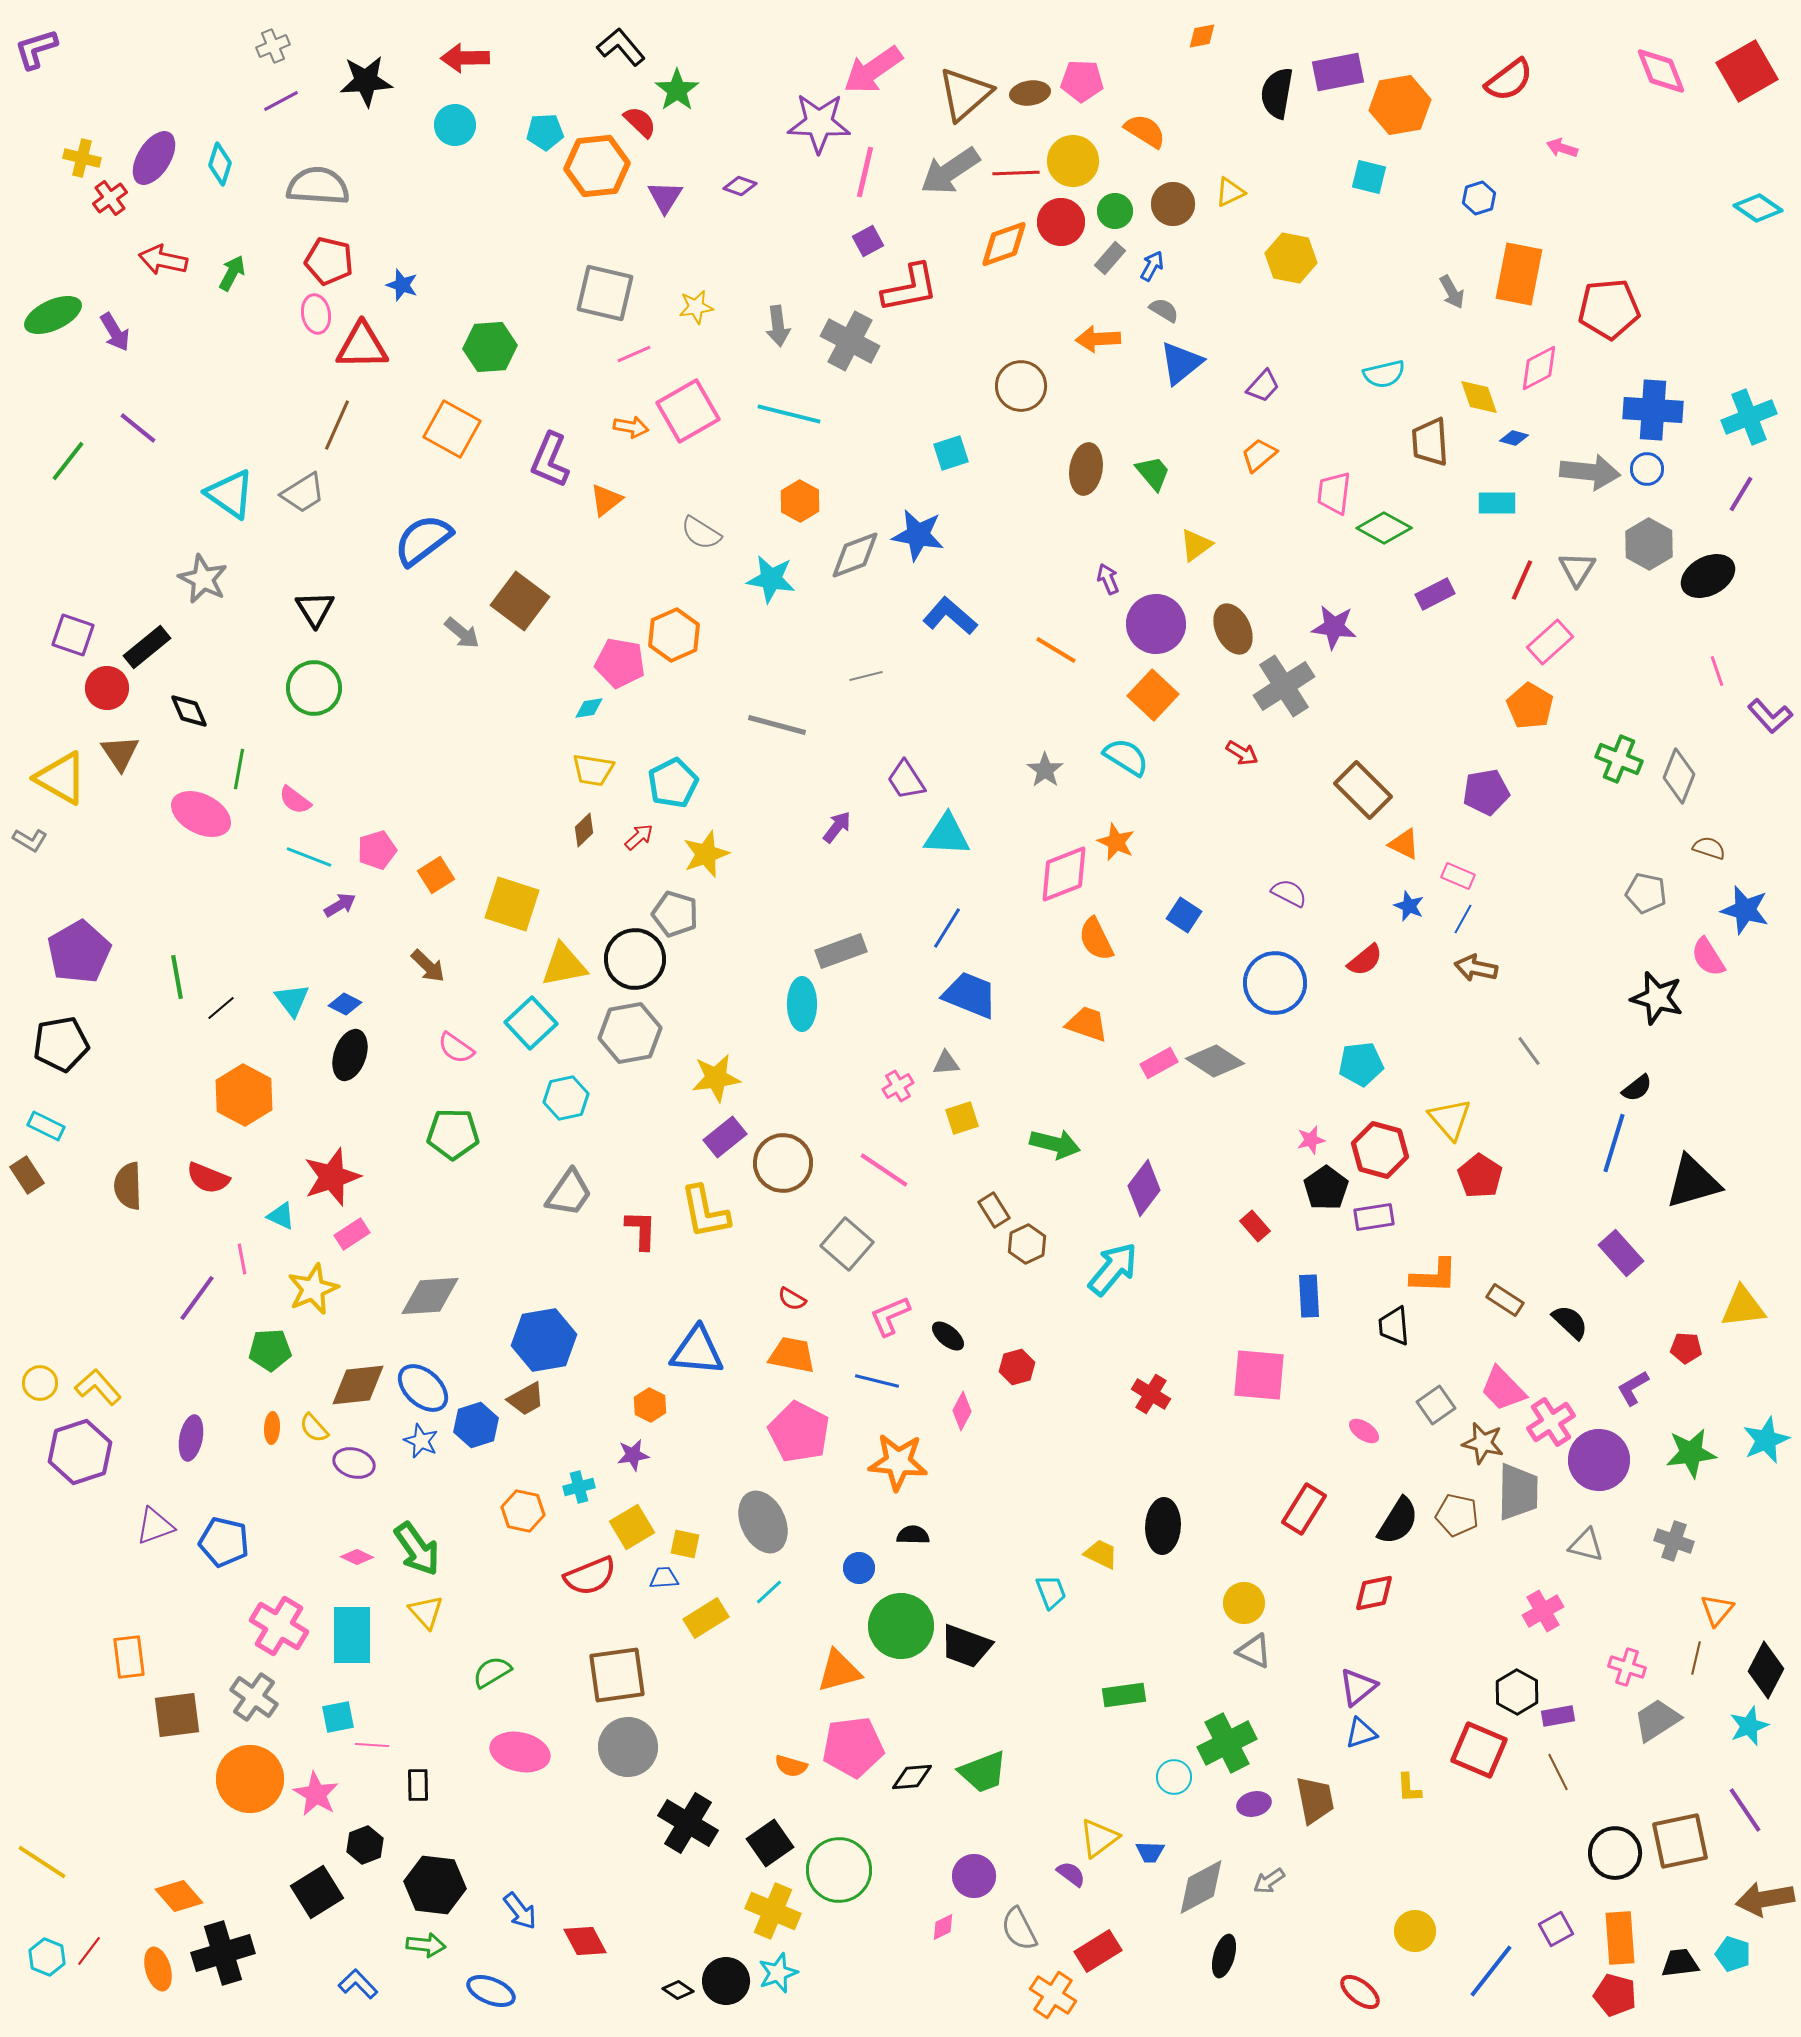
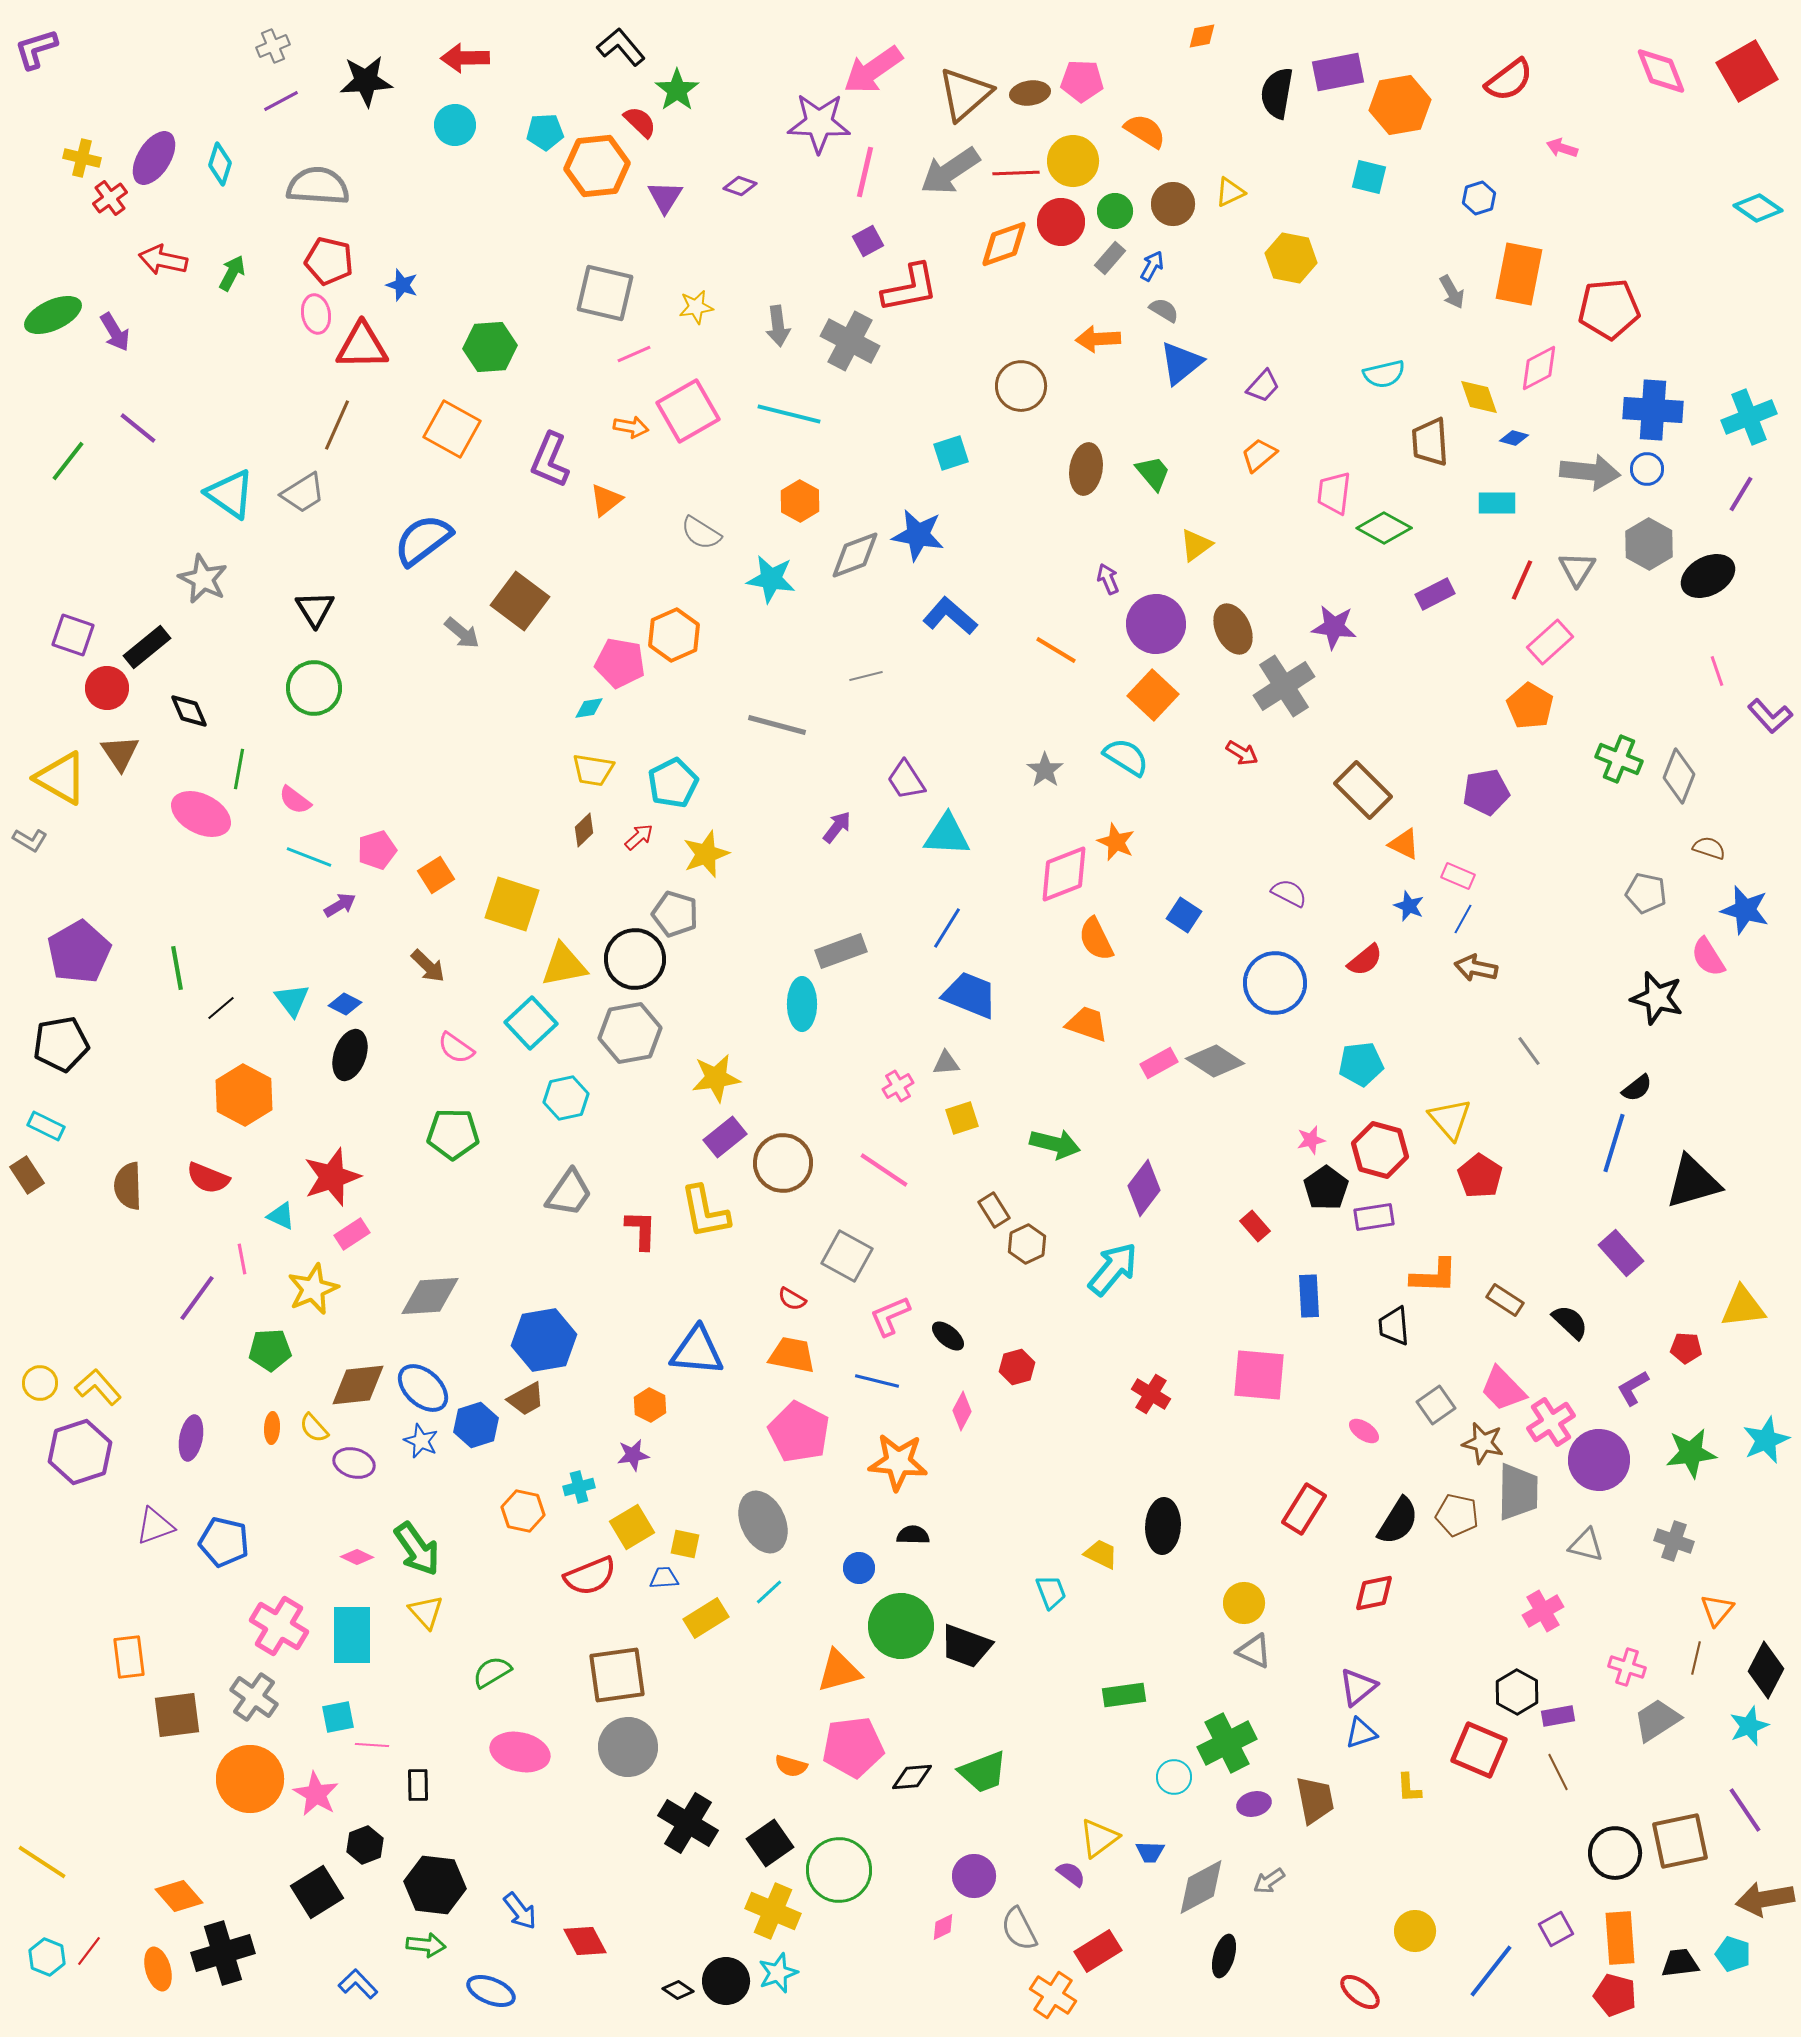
green line at (177, 977): moved 9 px up
gray square at (847, 1244): moved 12 px down; rotated 12 degrees counterclockwise
